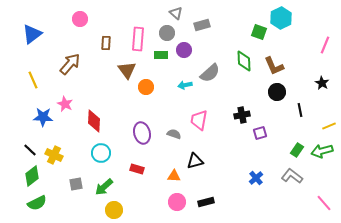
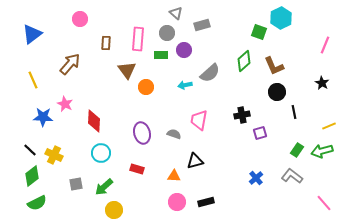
green diamond at (244, 61): rotated 50 degrees clockwise
black line at (300, 110): moved 6 px left, 2 px down
